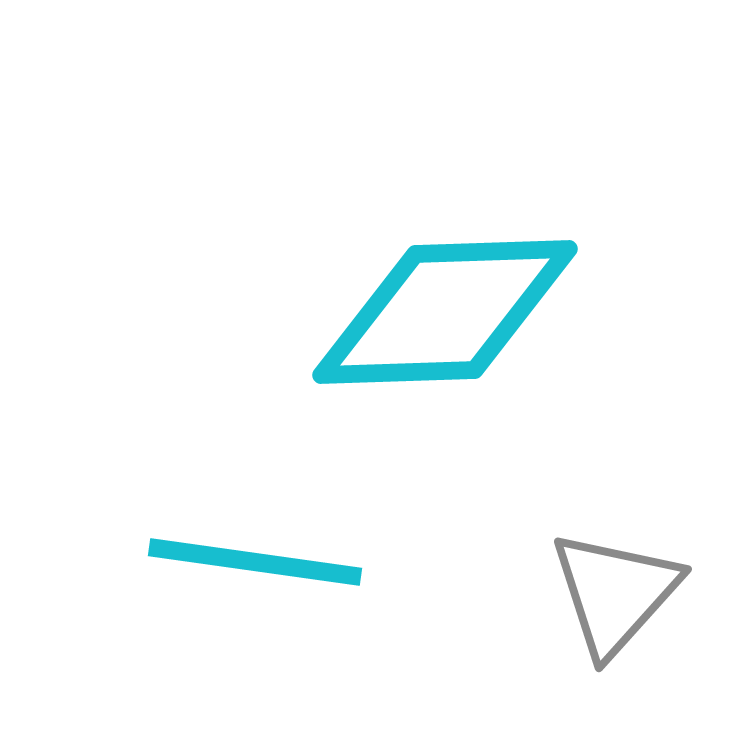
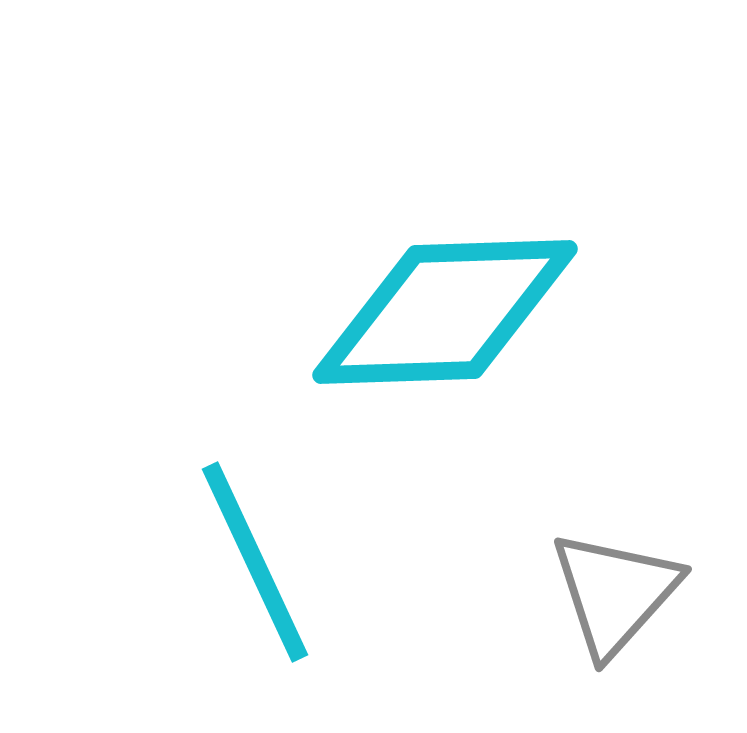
cyan line: rotated 57 degrees clockwise
